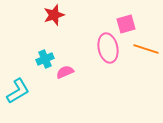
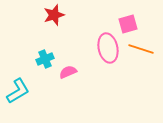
pink square: moved 2 px right
orange line: moved 5 px left
pink semicircle: moved 3 px right
